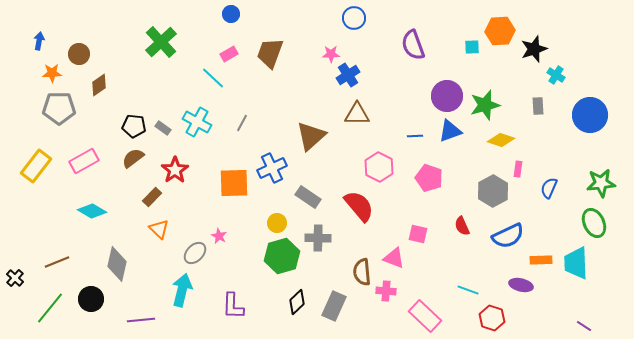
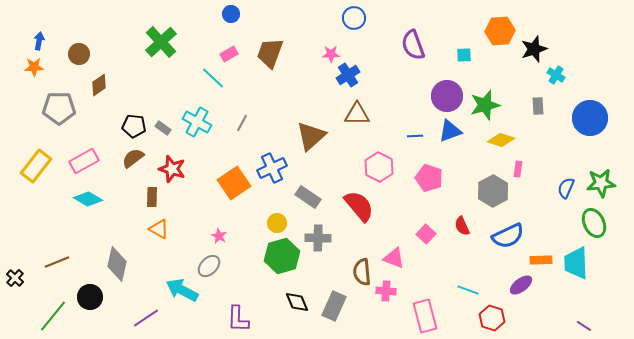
cyan square at (472, 47): moved 8 px left, 8 px down
orange star at (52, 73): moved 18 px left, 6 px up
blue circle at (590, 115): moved 3 px down
red star at (175, 170): moved 3 px left, 1 px up; rotated 20 degrees counterclockwise
orange square at (234, 183): rotated 32 degrees counterclockwise
blue semicircle at (549, 188): moved 17 px right
brown rectangle at (152, 197): rotated 42 degrees counterclockwise
cyan diamond at (92, 211): moved 4 px left, 12 px up
orange triangle at (159, 229): rotated 15 degrees counterclockwise
pink square at (418, 234): moved 8 px right; rotated 30 degrees clockwise
gray ellipse at (195, 253): moved 14 px right, 13 px down
purple ellipse at (521, 285): rotated 50 degrees counterclockwise
cyan arrow at (182, 290): rotated 76 degrees counterclockwise
black circle at (91, 299): moved 1 px left, 2 px up
black diamond at (297, 302): rotated 70 degrees counterclockwise
purple L-shape at (233, 306): moved 5 px right, 13 px down
green line at (50, 308): moved 3 px right, 8 px down
pink rectangle at (425, 316): rotated 32 degrees clockwise
purple line at (141, 320): moved 5 px right, 2 px up; rotated 28 degrees counterclockwise
